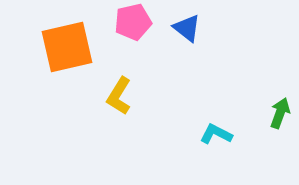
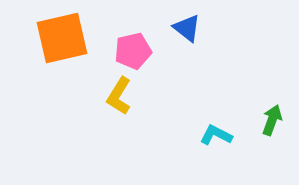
pink pentagon: moved 29 px down
orange square: moved 5 px left, 9 px up
green arrow: moved 8 px left, 7 px down
cyan L-shape: moved 1 px down
